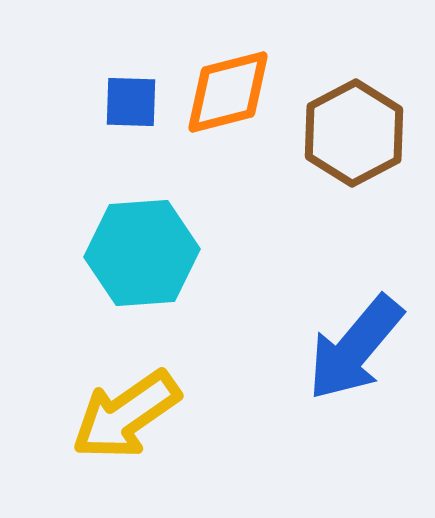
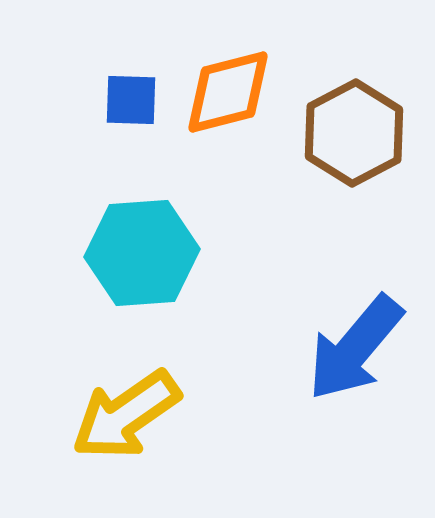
blue square: moved 2 px up
